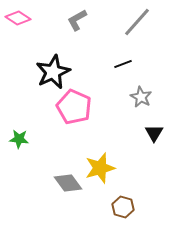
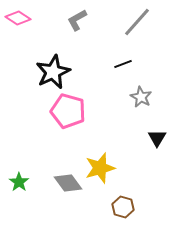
pink pentagon: moved 6 px left, 4 px down; rotated 8 degrees counterclockwise
black triangle: moved 3 px right, 5 px down
green star: moved 43 px down; rotated 30 degrees clockwise
